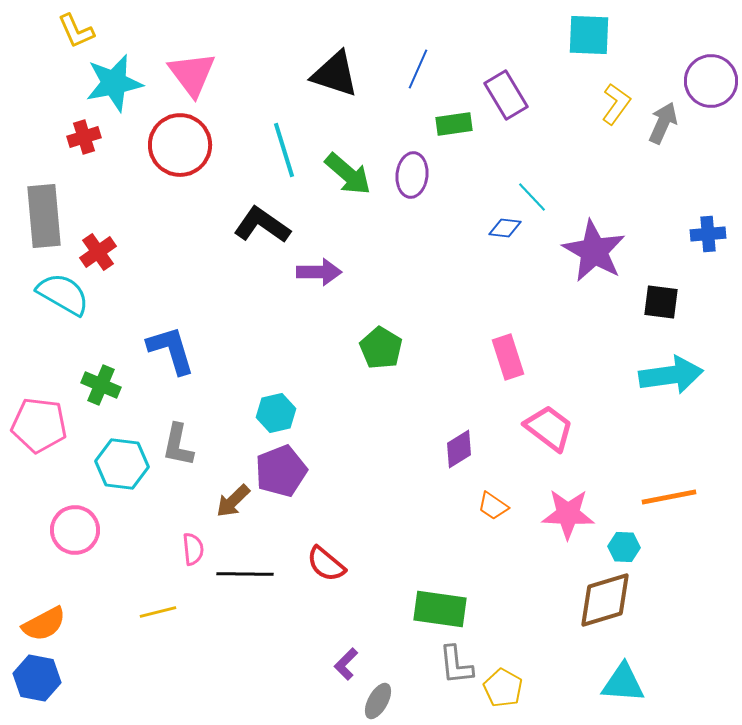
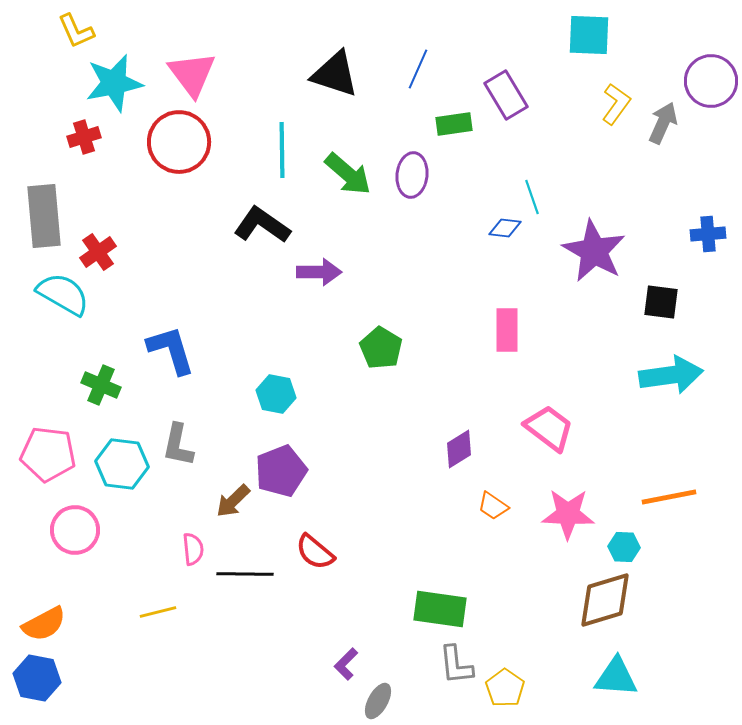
red circle at (180, 145): moved 1 px left, 3 px up
cyan line at (284, 150): moved 2 px left; rotated 16 degrees clockwise
cyan line at (532, 197): rotated 24 degrees clockwise
pink rectangle at (508, 357): moved 1 px left, 27 px up; rotated 18 degrees clockwise
cyan hexagon at (276, 413): moved 19 px up; rotated 24 degrees clockwise
pink pentagon at (39, 425): moved 9 px right, 29 px down
red semicircle at (326, 564): moved 11 px left, 12 px up
cyan triangle at (623, 683): moved 7 px left, 6 px up
yellow pentagon at (503, 688): moved 2 px right; rotated 6 degrees clockwise
